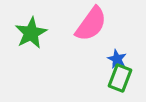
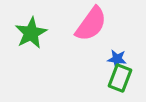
blue star: rotated 18 degrees counterclockwise
